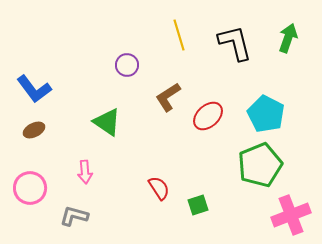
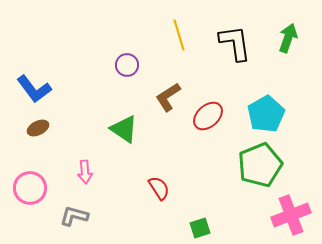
black L-shape: rotated 6 degrees clockwise
cyan pentagon: rotated 15 degrees clockwise
green triangle: moved 17 px right, 7 px down
brown ellipse: moved 4 px right, 2 px up
green square: moved 2 px right, 23 px down
